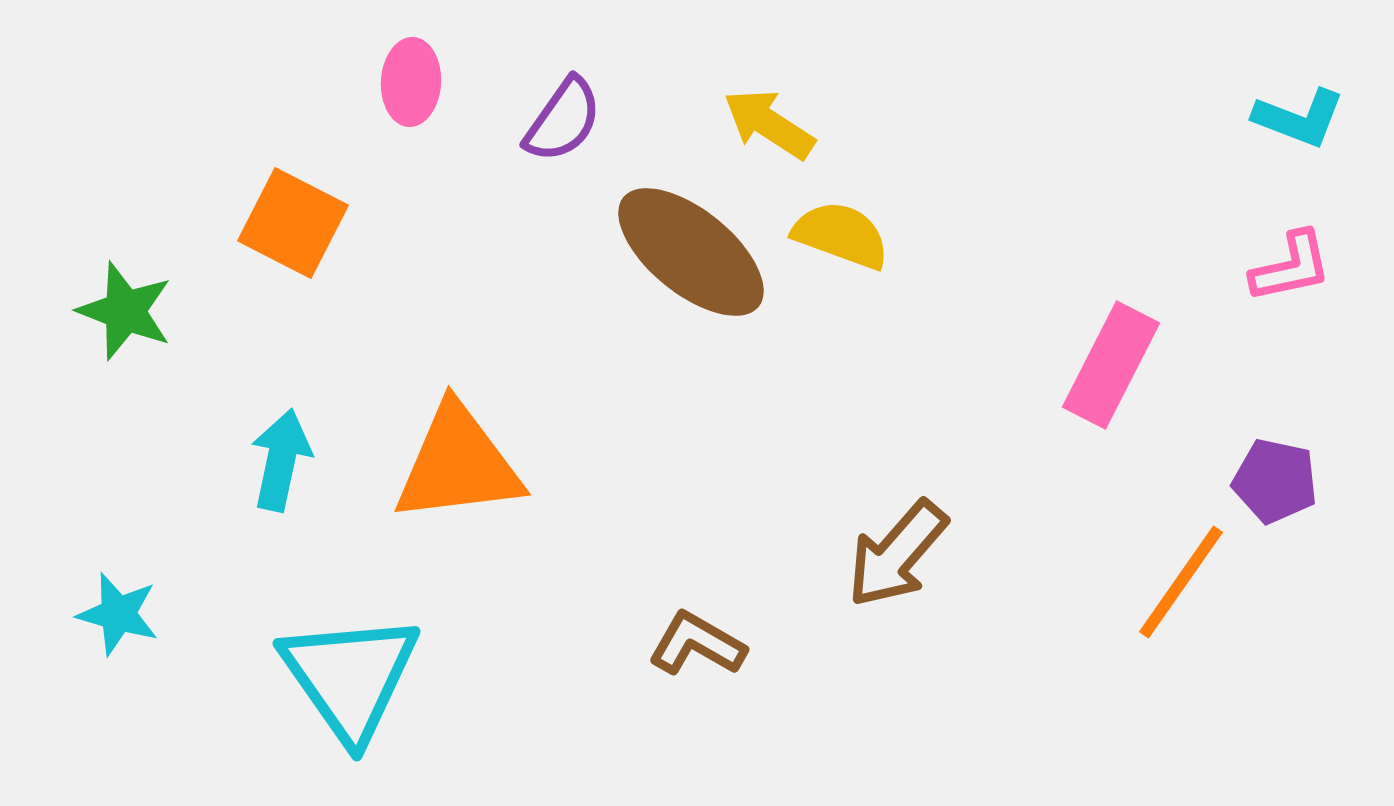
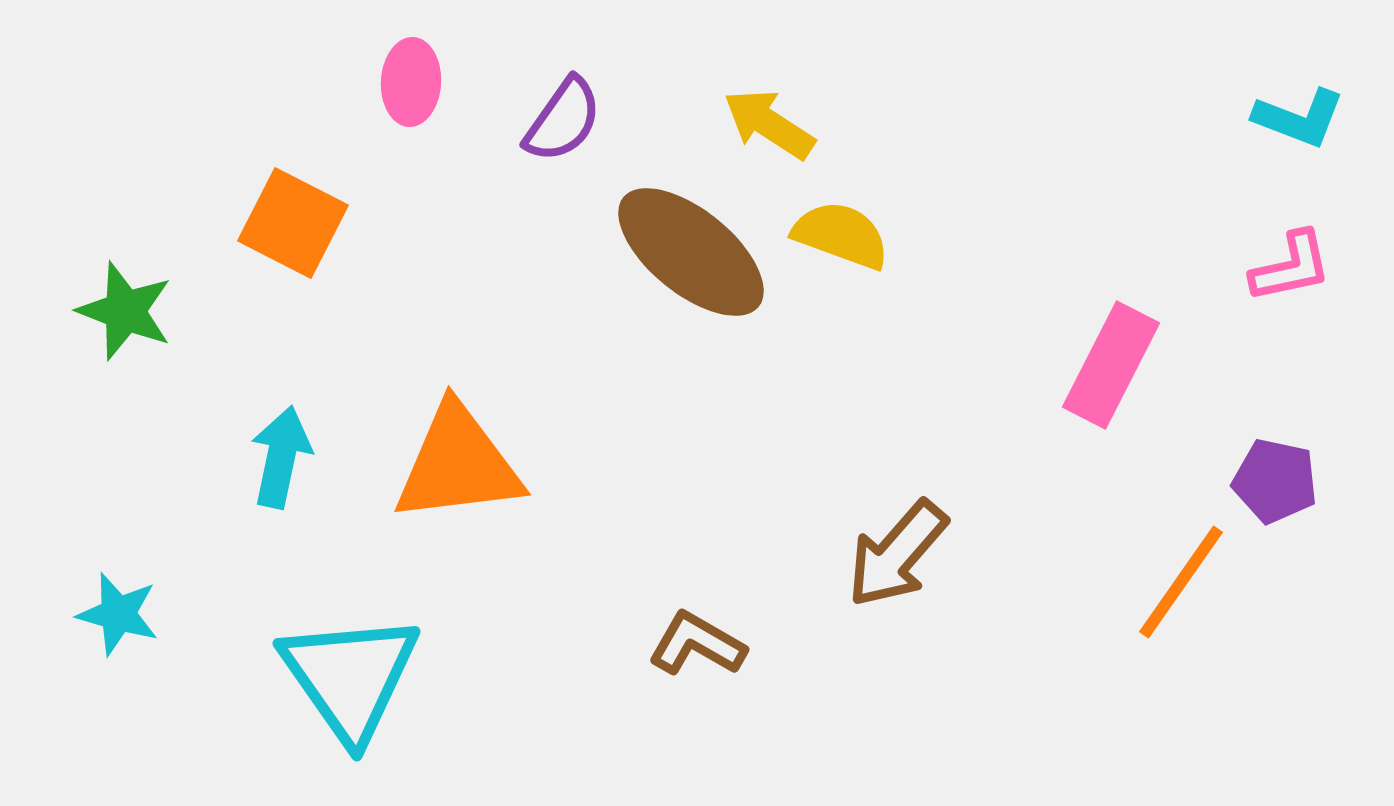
cyan arrow: moved 3 px up
